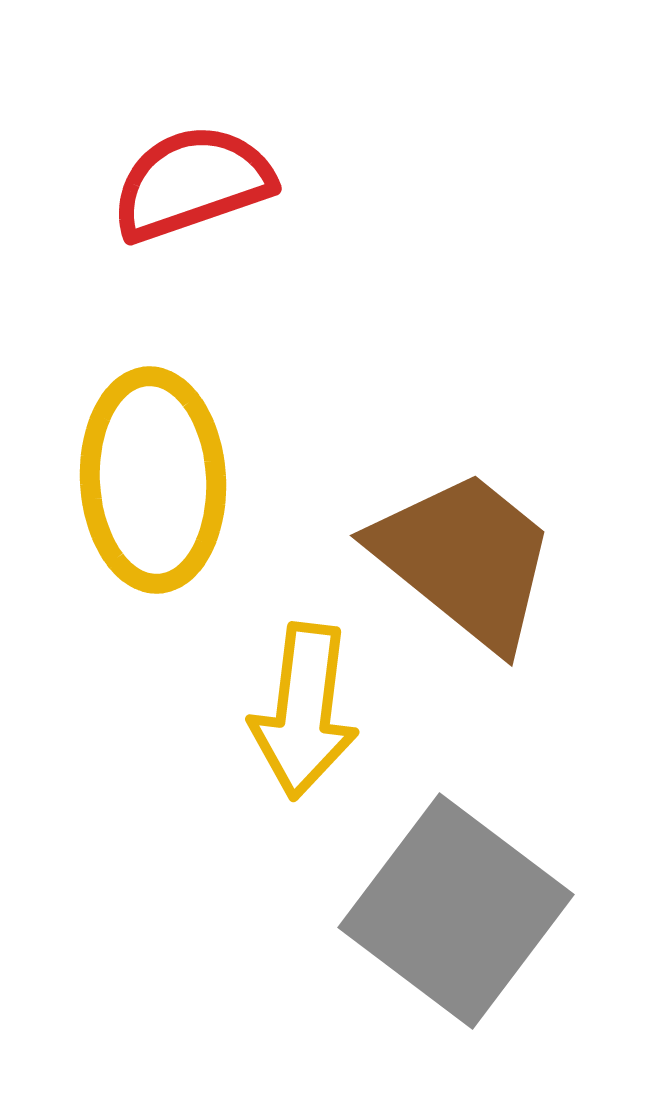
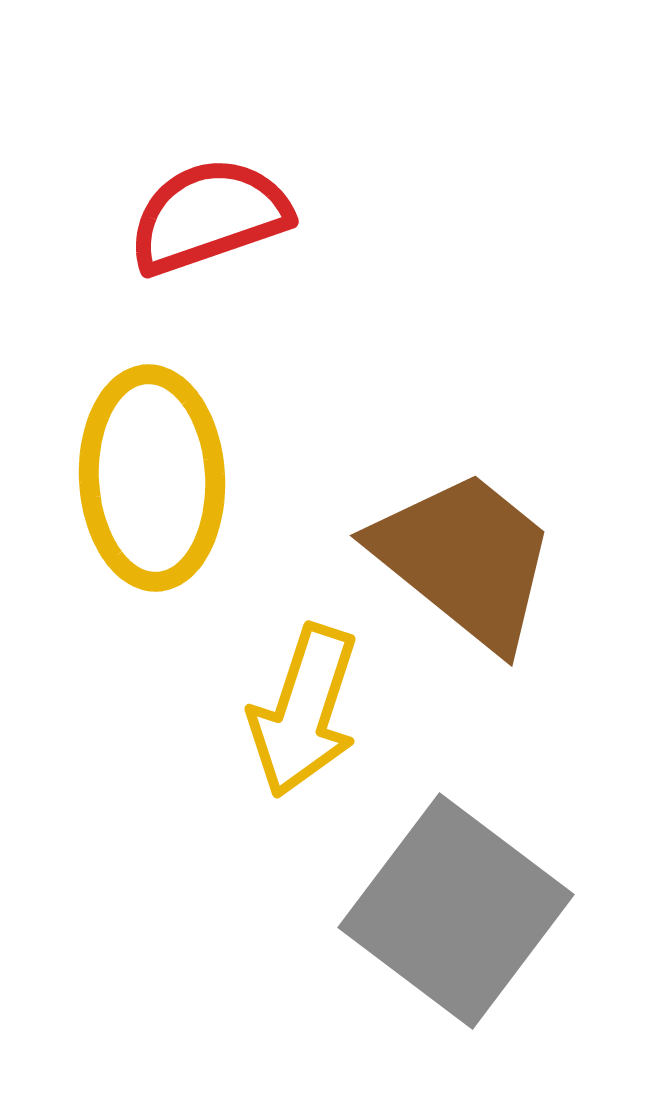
red semicircle: moved 17 px right, 33 px down
yellow ellipse: moved 1 px left, 2 px up
yellow arrow: rotated 11 degrees clockwise
